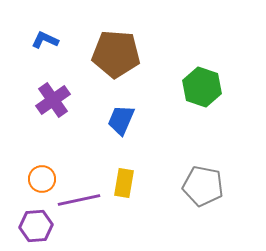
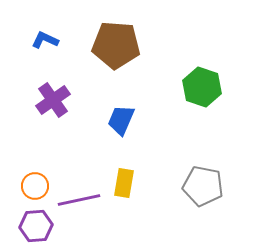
brown pentagon: moved 9 px up
orange circle: moved 7 px left, 7 px down
